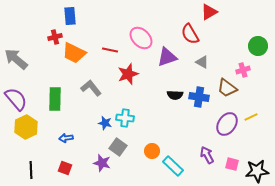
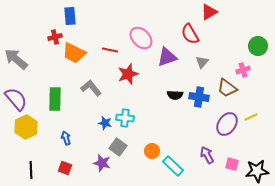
gray triangle: rotated 40 degrees clockwise
blue arrow: rotated 80 degrees clockwise
